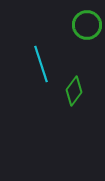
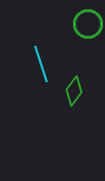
green circle: moved 1 px right, 1 px up
